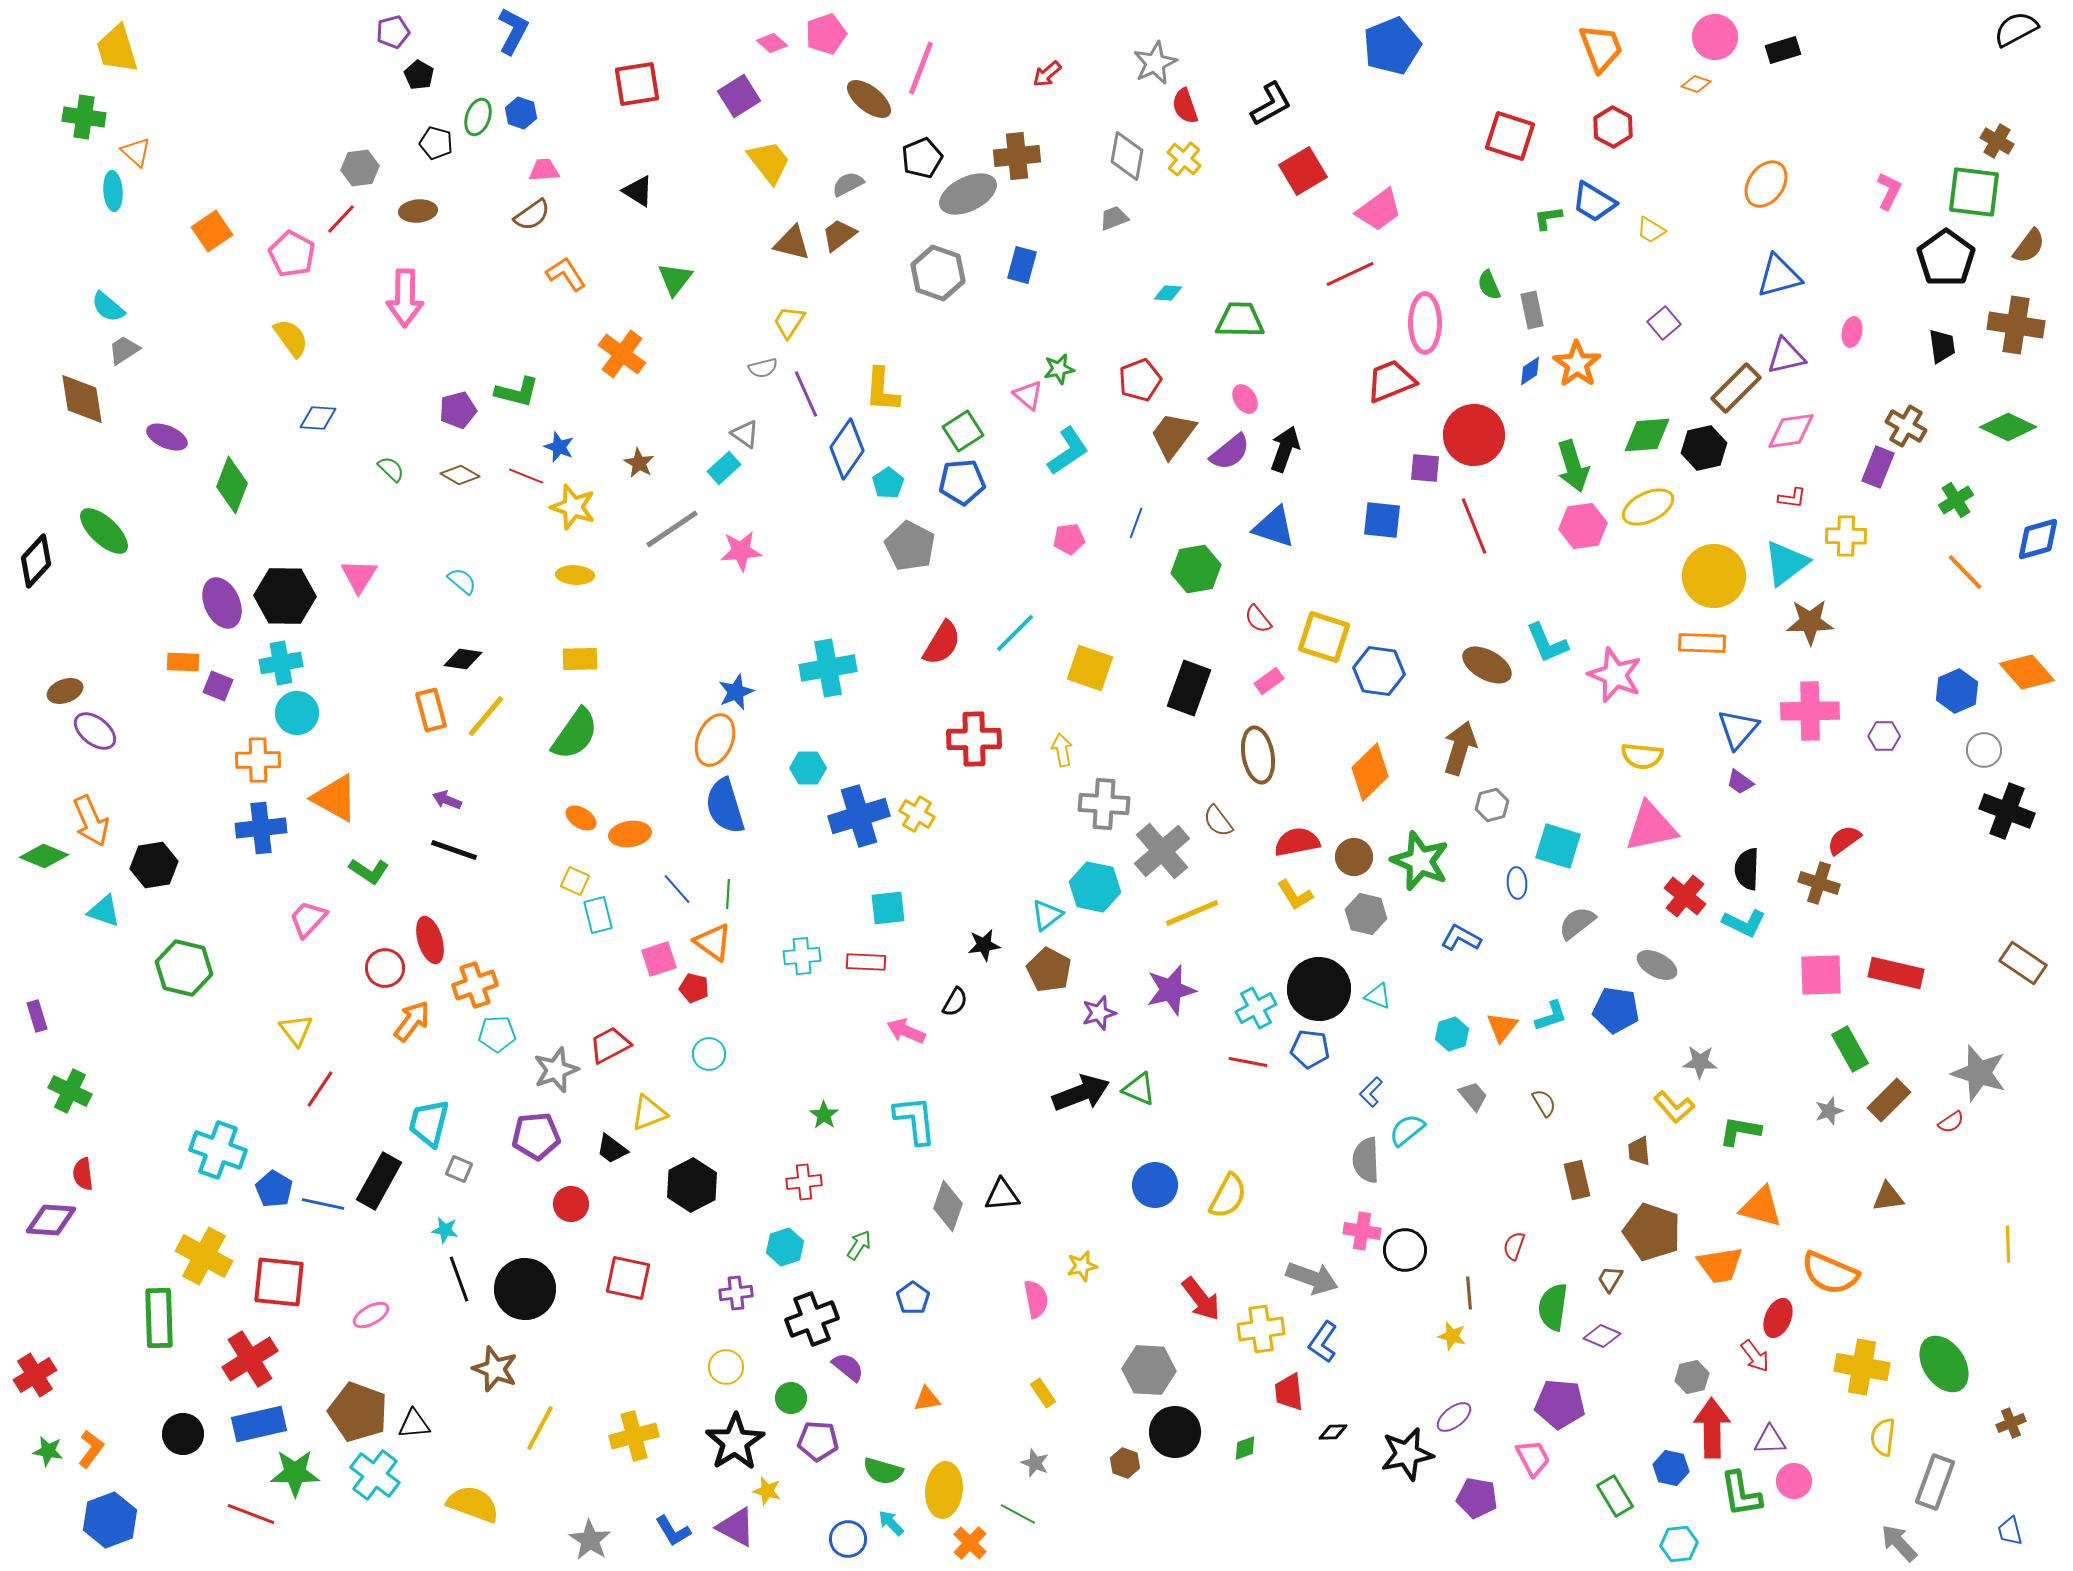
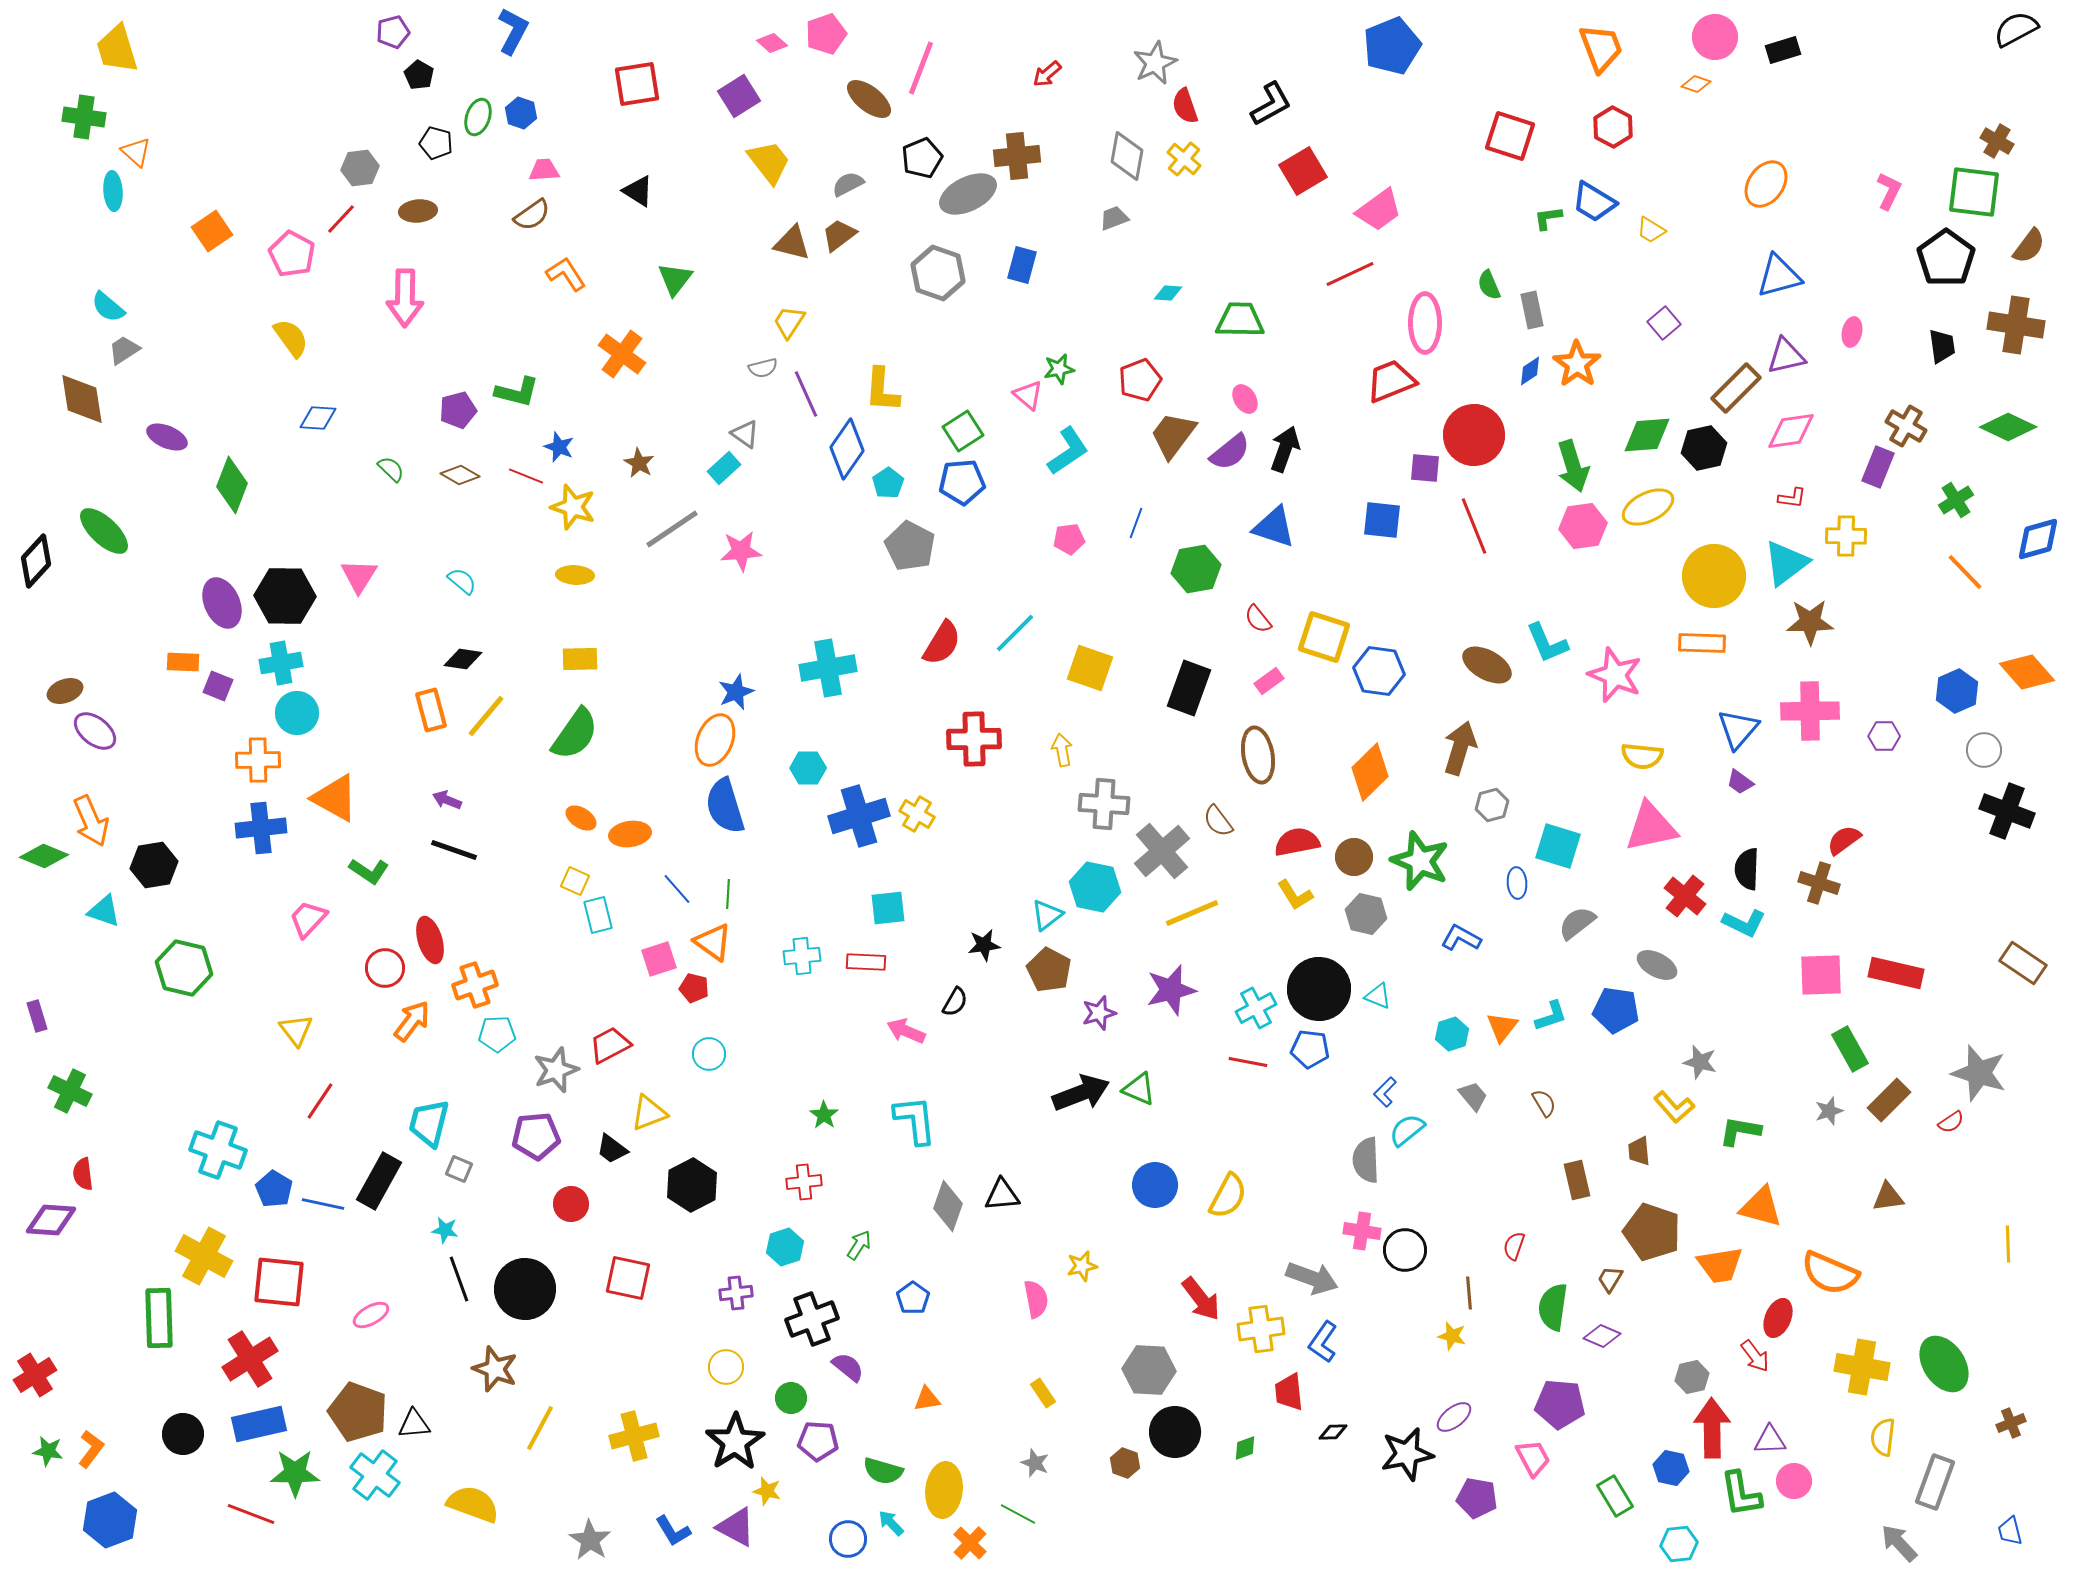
gray star at (1700, 1062): rotated 12 degrees clockwise
red line at (320, 1089): moved 12 px down
blue L-shape at (1371, 1092): moved 14 px right
